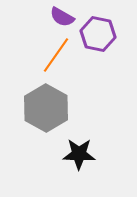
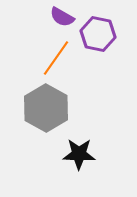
orange line: moved 3 px down
